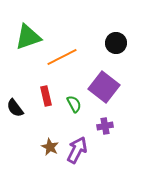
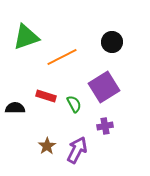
green triangle: moved 2 px left
black circle: moved 4 px left, 1 px up
purple square: rotated 20 degrees clockwise
red rectangle: rotated 60 degrees counterclockwise
black semicircle: rotated 126 degrees clockwise
brown star: moved 3 px left, 1 px up; rotated 12 degrees clockwise
